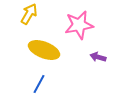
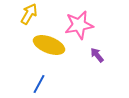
yellow ellipse: moved 5 px right, 5 px up
purple arrow: moved 1 px left, 2 px up; rotated 35 degrees clockwise
